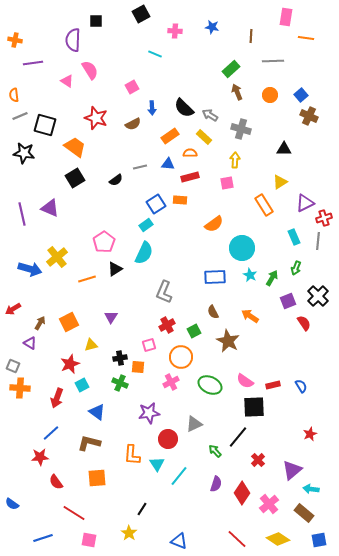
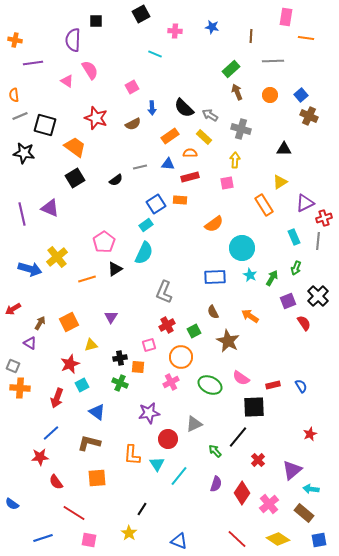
pink semicircle at (245, 381): moved 4 px left, 3 px up
